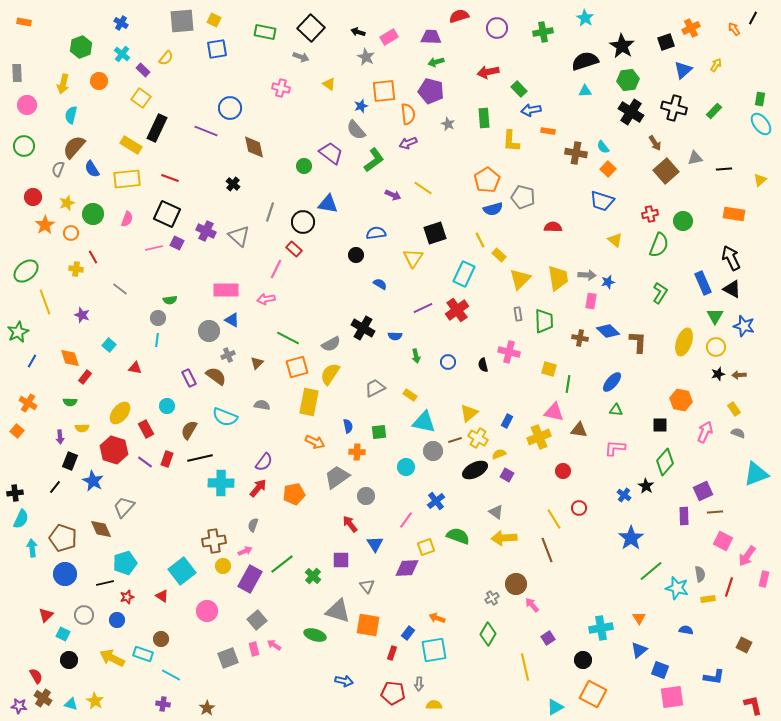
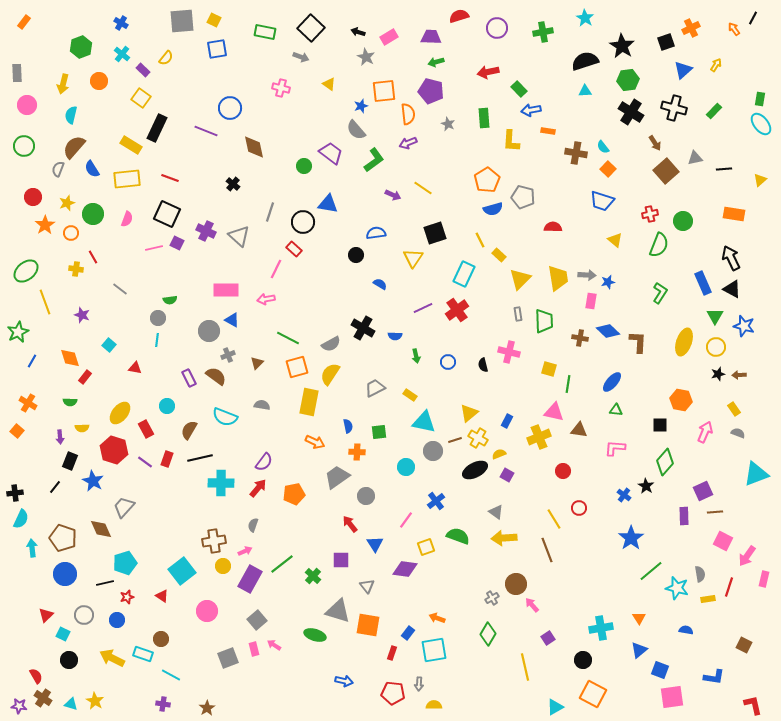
orange rectangle at (24, 22): rotated 64 degrees counterclockwise
purple diamond at (407, 568): moved 2 px left, 1 px down; rotated 10 degrees clockwise
